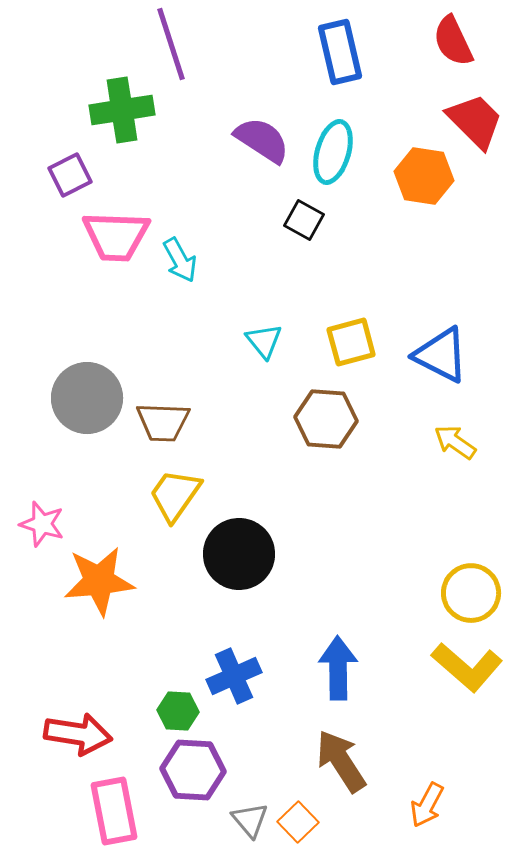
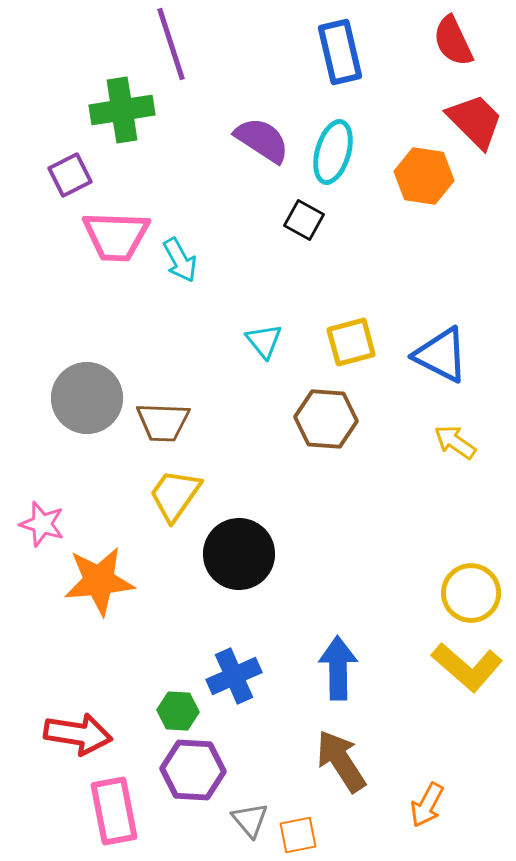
orange square: moved 13 px down; rotated 33 degrees clockwise
